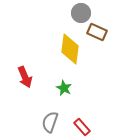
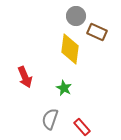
gray circle: moved 5 px left, 3 px down
gray semicircle: moved 3 px up
